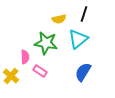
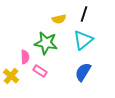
cyan triangle: moved 5 px right, 1 px down
